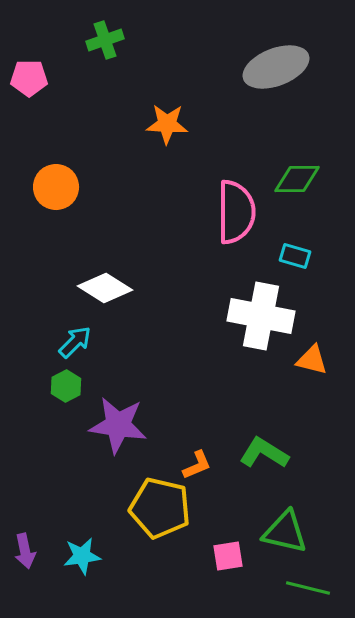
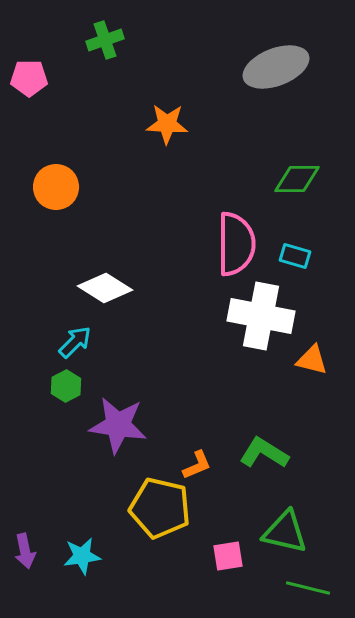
pink semicircle: moved 32 px down
